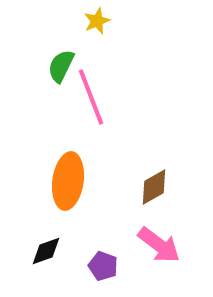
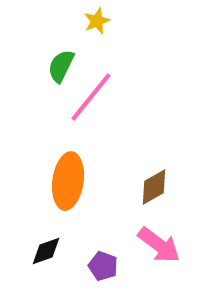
pink line: rotated 60 degrees clockwise
